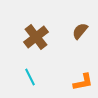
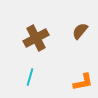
brown cross: moved 1 px down; rotated 10 degrees clockwise
cyan line: rotated 42 degrees clockwise
